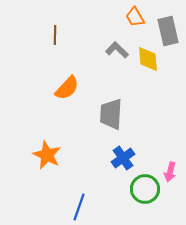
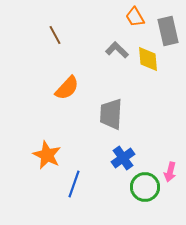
brown line: rotated 30 degrees counterclockwise
green circle: moved 2 px up
blue line: moved 5 px left, 23 px up
